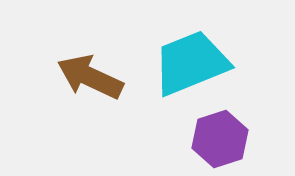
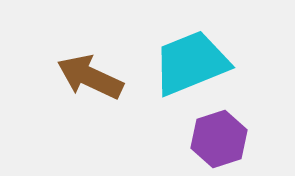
purple hexagon: moved 1 px left
